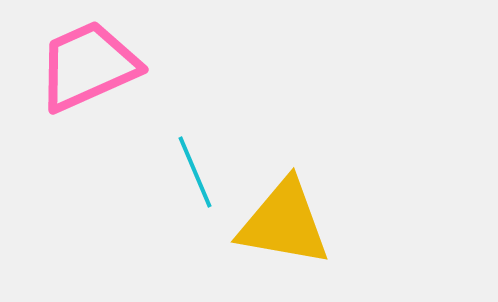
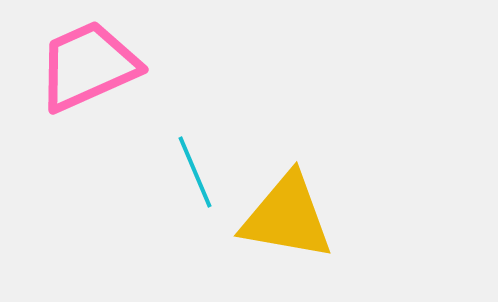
yellow triangle: moved 3 px right, 6 px up
